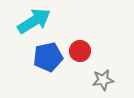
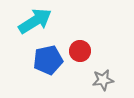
cyan arrow: moved 1 px right
blue pentagon: moved 3 px down
